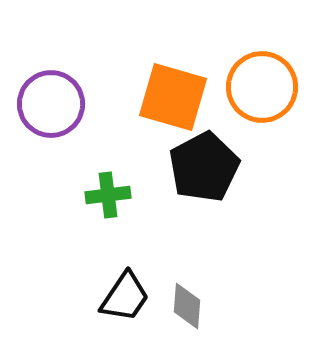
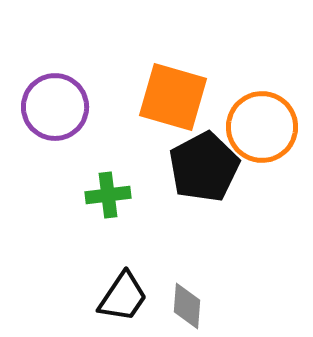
orange circle: moved 40 px down
purple circle: moved 4 px right, 3 px down
black trapezoid: moved 2 px left
